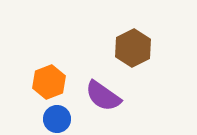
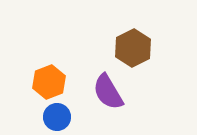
purple semicircle: moved 5 px right, 4 px up; rotated 24 degrees clockwise
blue circle: moved 2 px up
